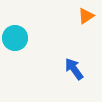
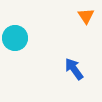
orange triangle: rotated 30 degrees counterclockwise
